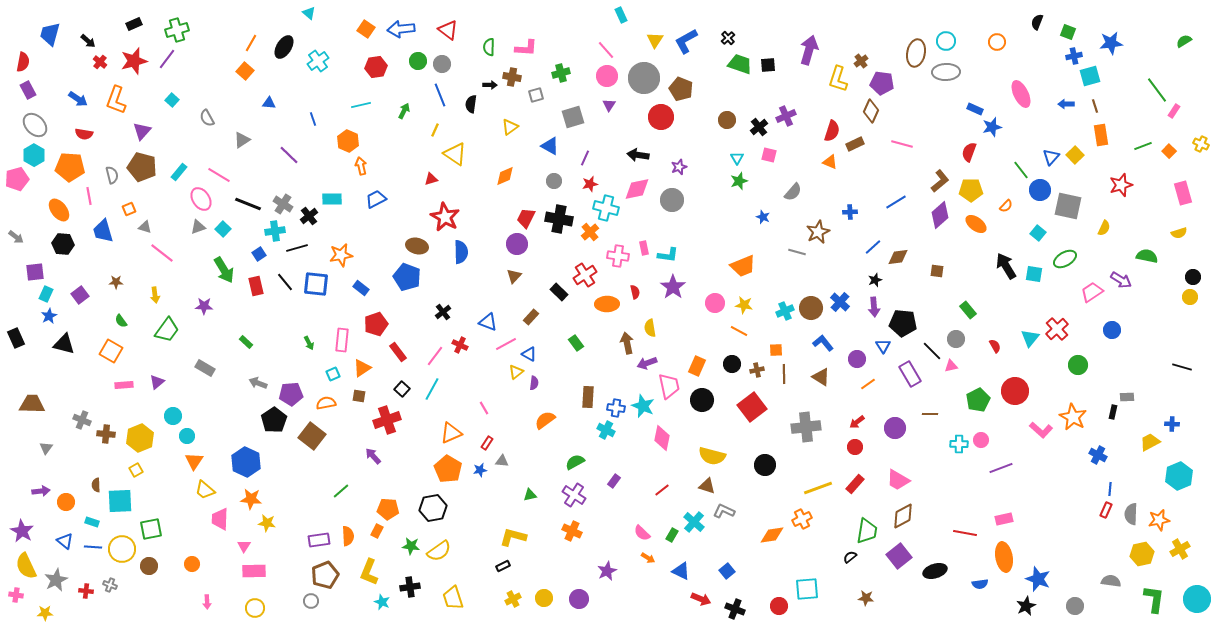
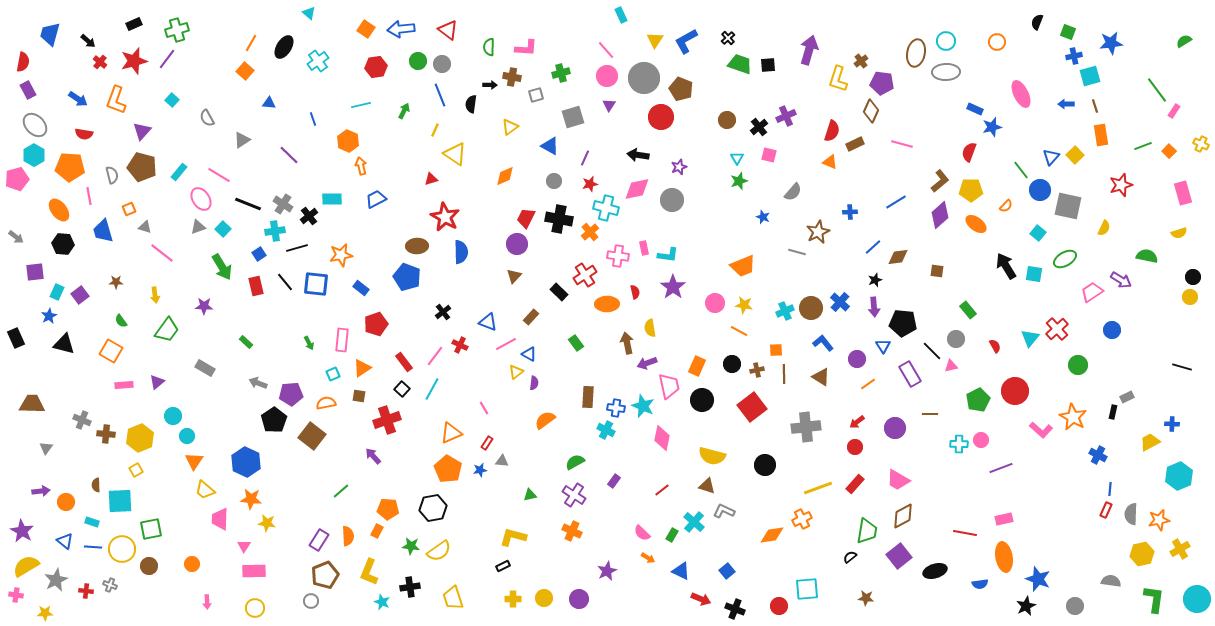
brown ellipse at (417, 246): rotated 15 degrees counterclockwise
green arrow at (224, 270): moved 2 px left, 3 px up
cyan rectangle at (46, 294): moved 11 px right, 2 px up
red rectangle at (398, 352): moved 6 px right, 10 px down
gray rectangle at (1127, 397): rotated 24 degrees counterclockwise
purple rectangle at (319, 540): rotated 50 degrees counterclockwise
yellow semicircle at (26, 566): rotated 84 degrees clockwise
yellow cross at (513, 599): rotated 28 degrees clockwise
